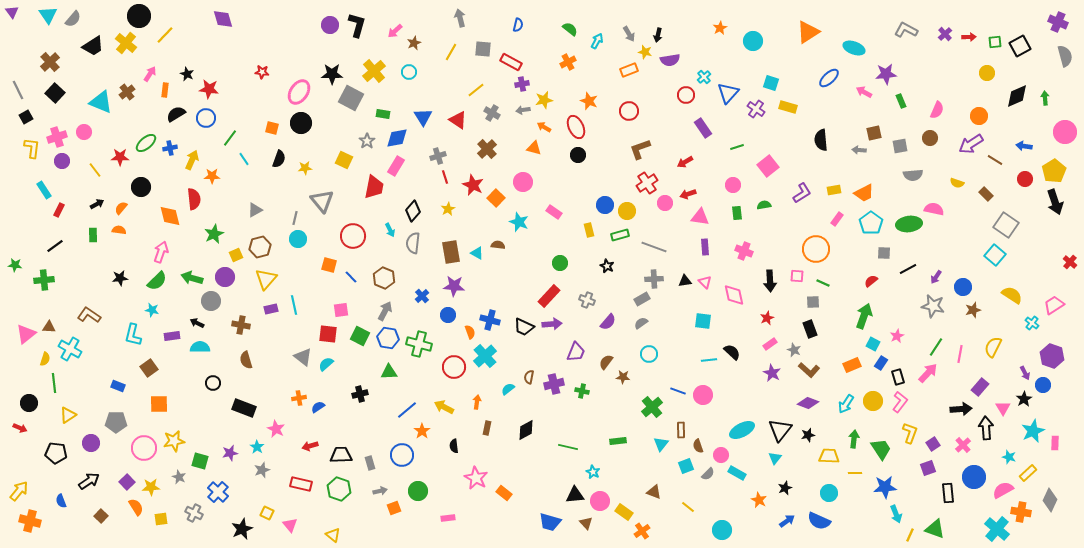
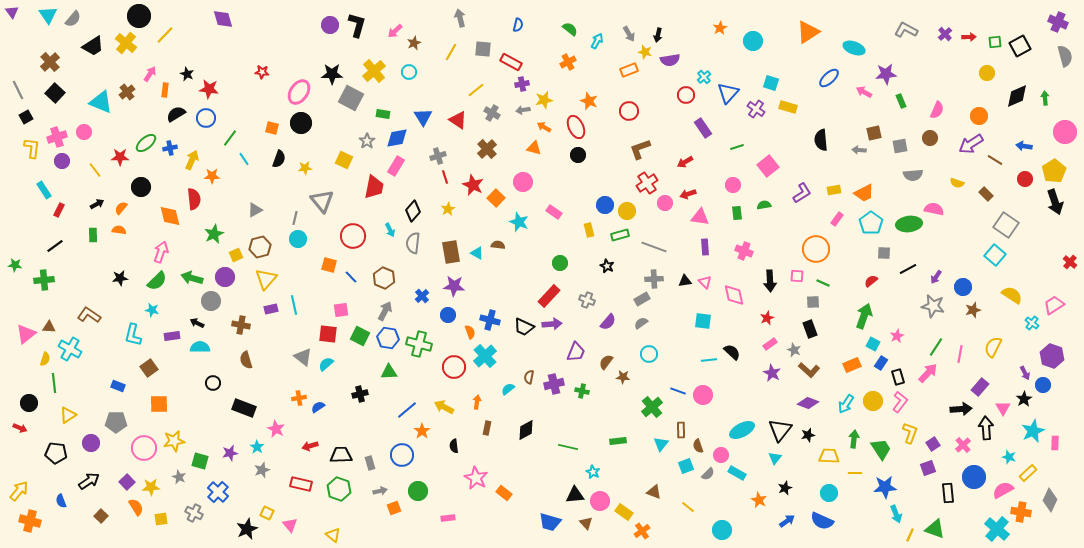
blue semicircle at (819, 521): moved 3 px right
black star at (242, 529): moved 5 px right
